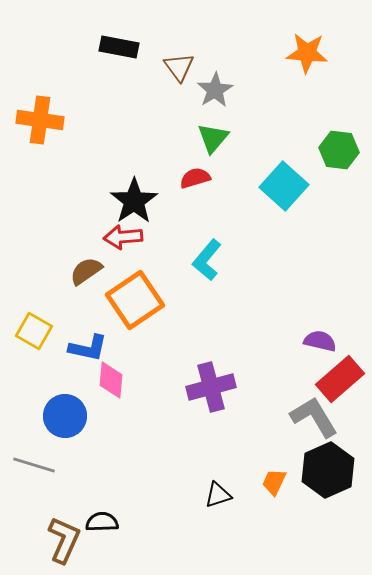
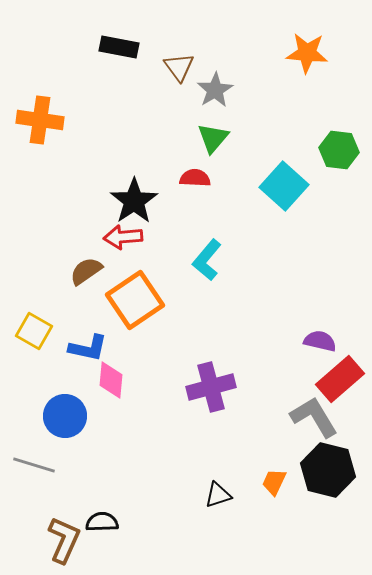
red semicircle: rotated 20 degrees clockwise
black hexagon: rotated 22 degrees counterclockwise
